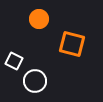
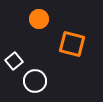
white square: rotated 24 degrees clockwise
